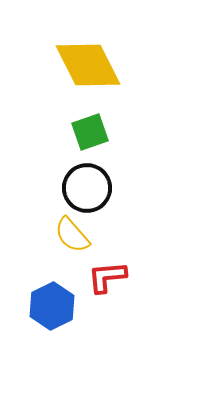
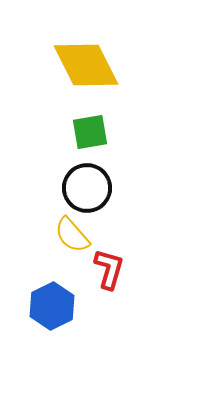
yellow diamond: moved 2 px left
green square: rotated 9 degrees clockwise
red L-shape: moved 2 px right, 8 px up; rotated 111 degrees clockwise
